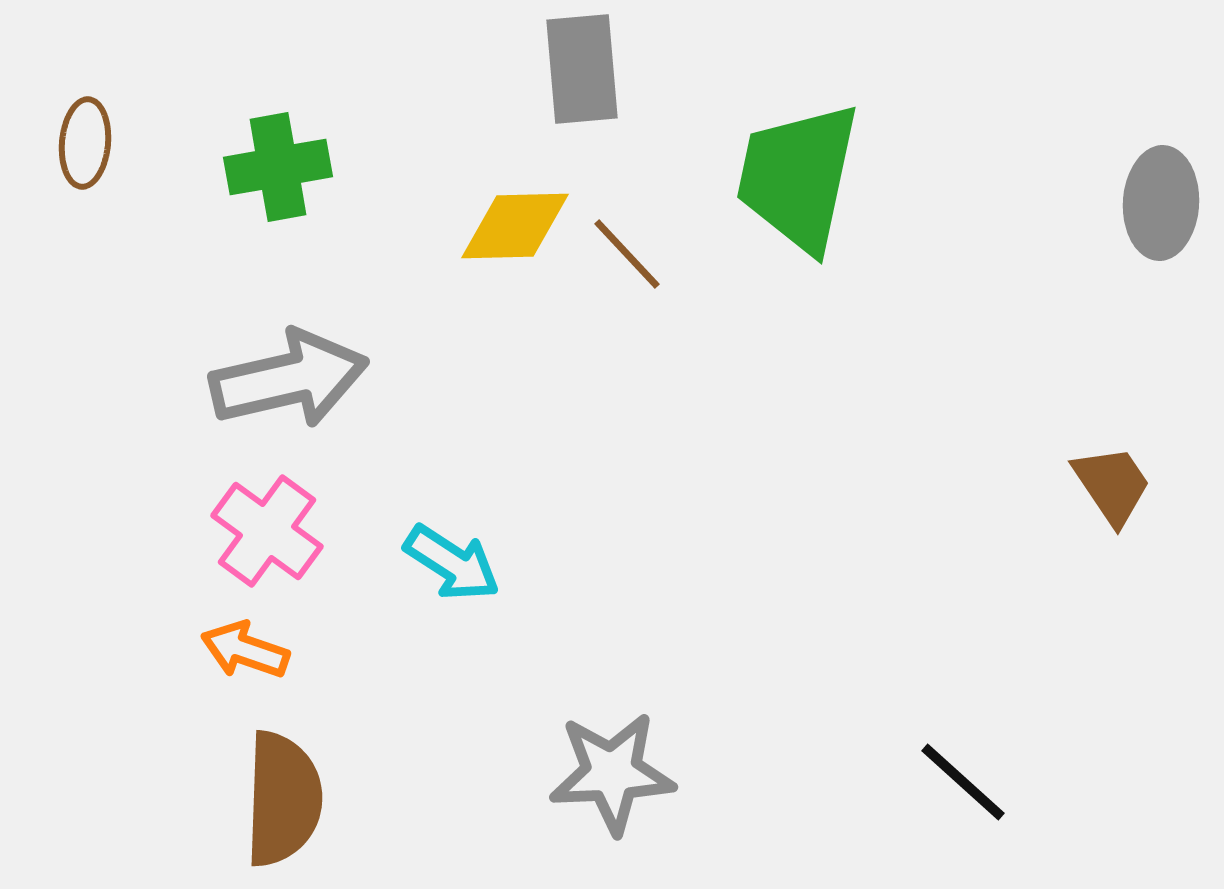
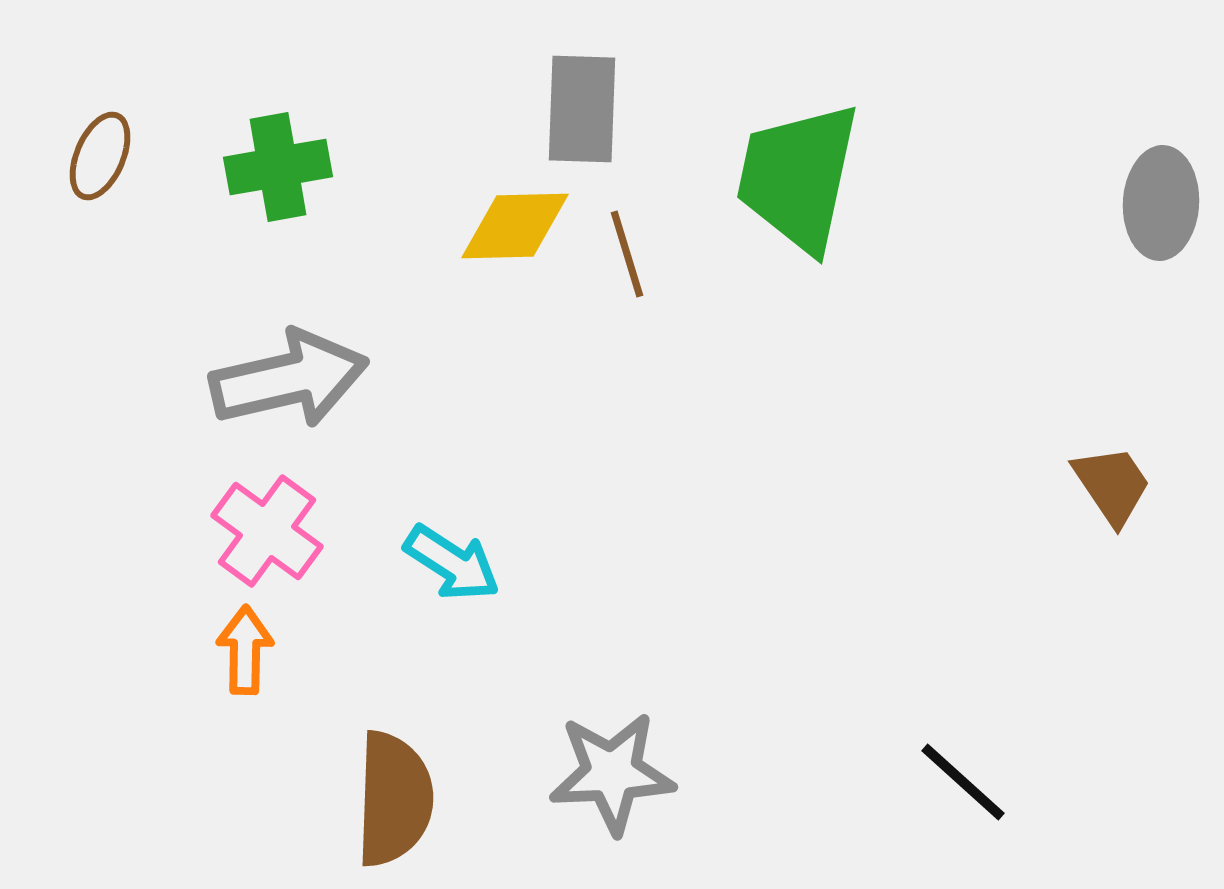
gray rectangle: moved 40 px down; rotated 7 degrees clockwise
brown ellipse: moved 15 px right, 13 px down; rotated 18 degrees clockwise
brown line: rotated 26 degrees clockwise
orange arrow: rotated 72 degrees clockwise
brown semicircle: moved 111 px right
